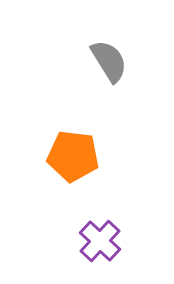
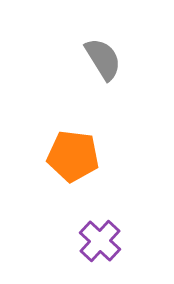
gray semicircle: moved 6 px left, 2 px up
